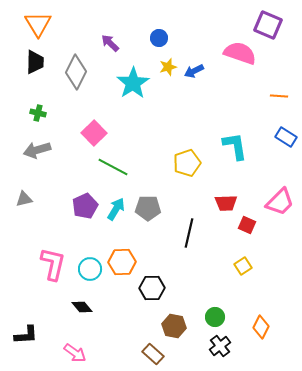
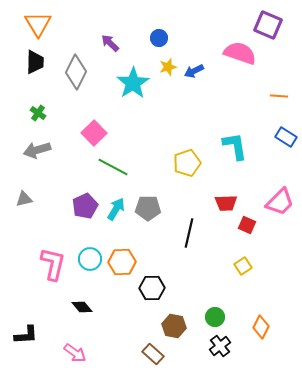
green cross: rotated 21 degrees clockwise
cyan circle: moved 10 px up
